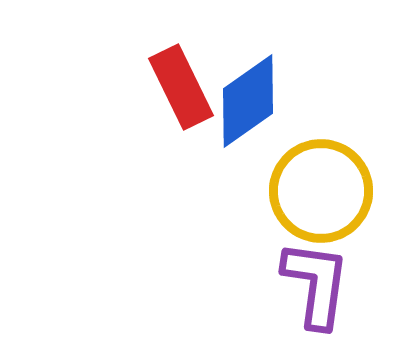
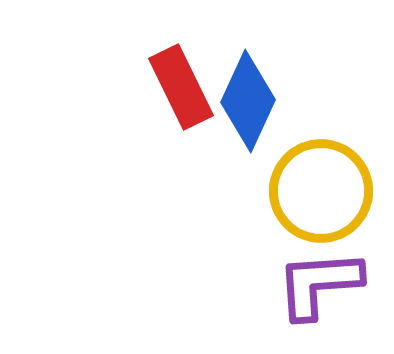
blue diamond: rotated 30 degrees counterclockwise
purple L-shape: moved 3 px right; rotated 102 degrees counterclockwise
